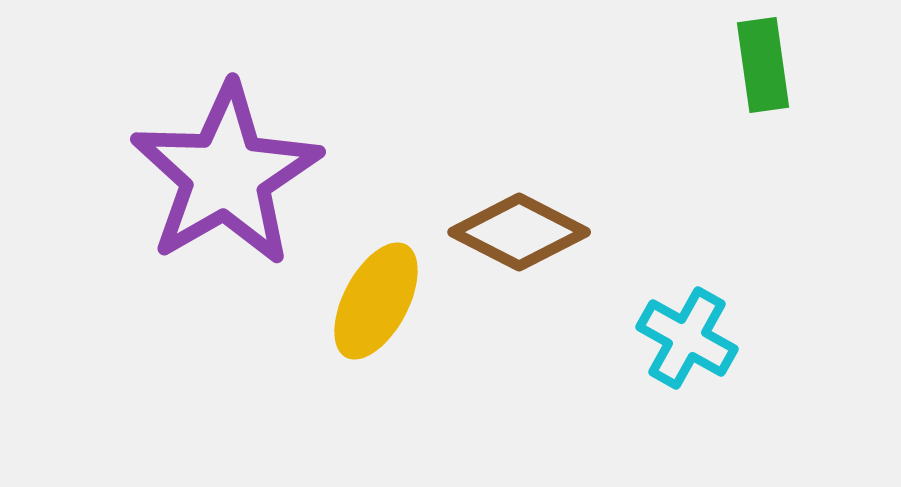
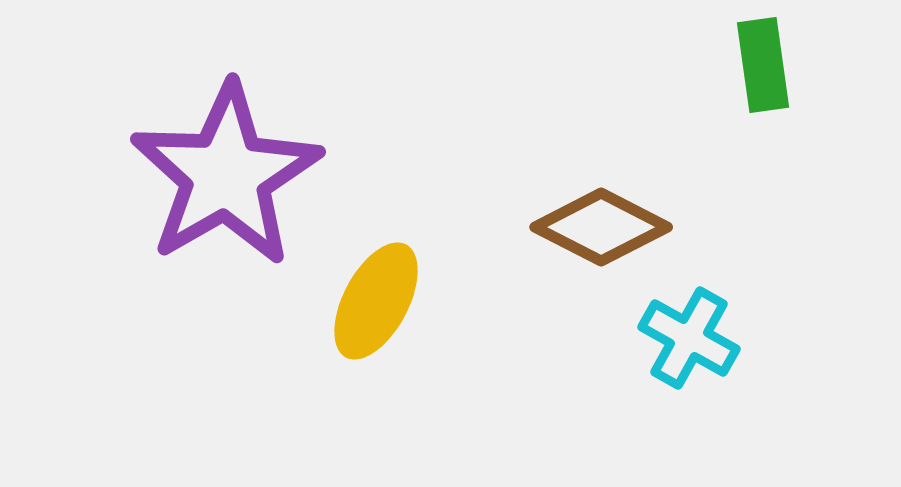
brown diamond: moved 82 px right, 5 px up
cyan cross: moved 2 px right
